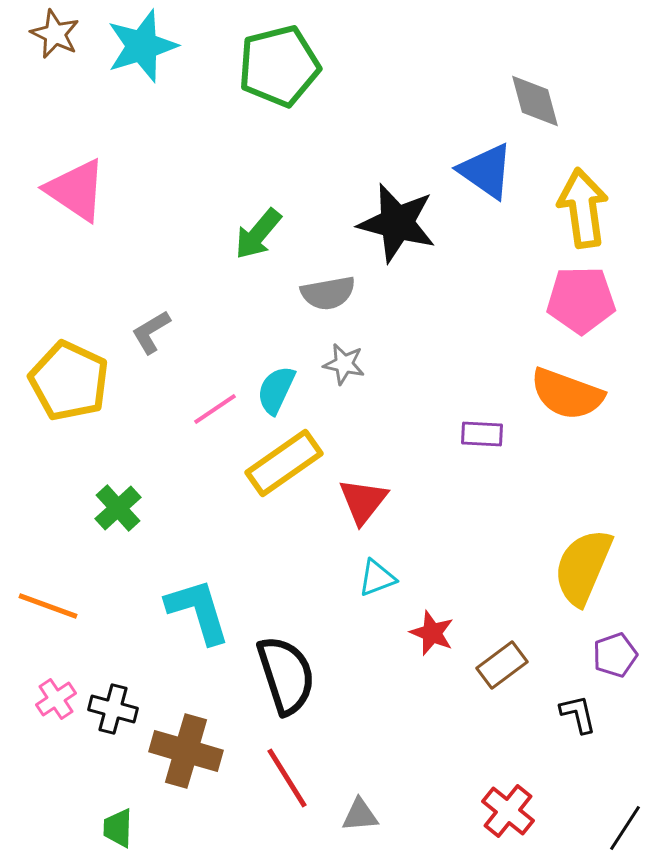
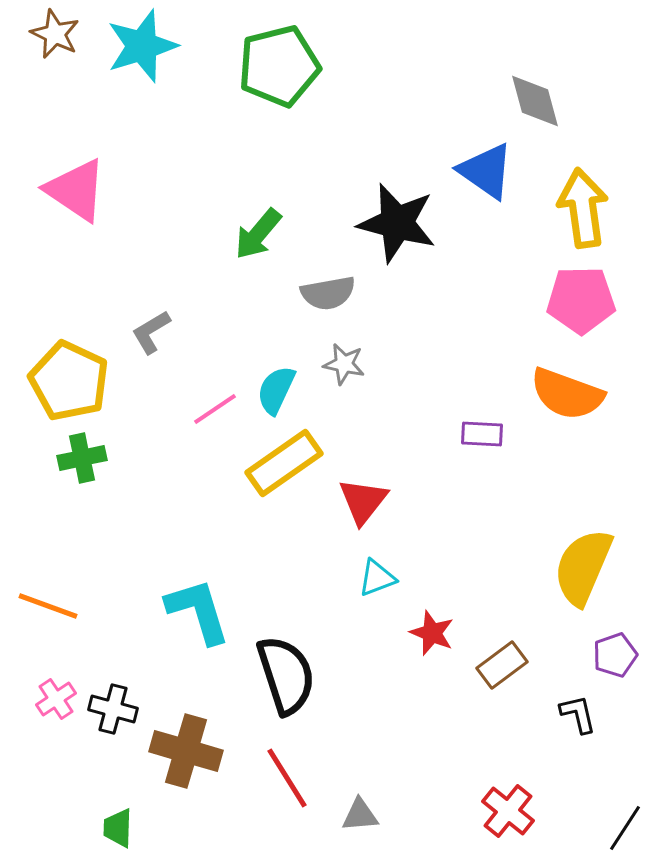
green cross: moved 36 px left, 50 px up; rotated 30 degrees clockwise
